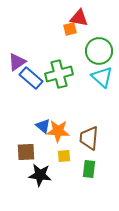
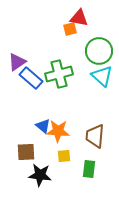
cyan triangle: moved 1 px up
brown trapezoid: moved 6 px right, 2 px up
